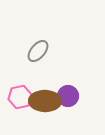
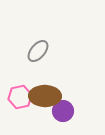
purple circle: moved 5 px left, 15 px down
brown ellipse: moved 5 px up
